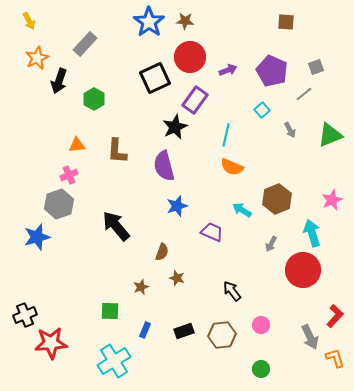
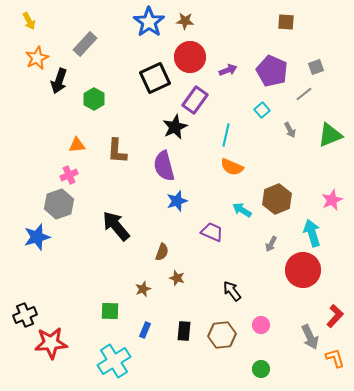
blue star at (177, 206): moved 5 px up
brown star at (141, 287): moved 2 px right, 2 px down
black rectangle at (184, 331): rotated 66 degrees counterclockwise
